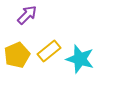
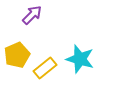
purple arrow: moved 5 px right
yellow rectangle: moved 4 px left, 17 px down
